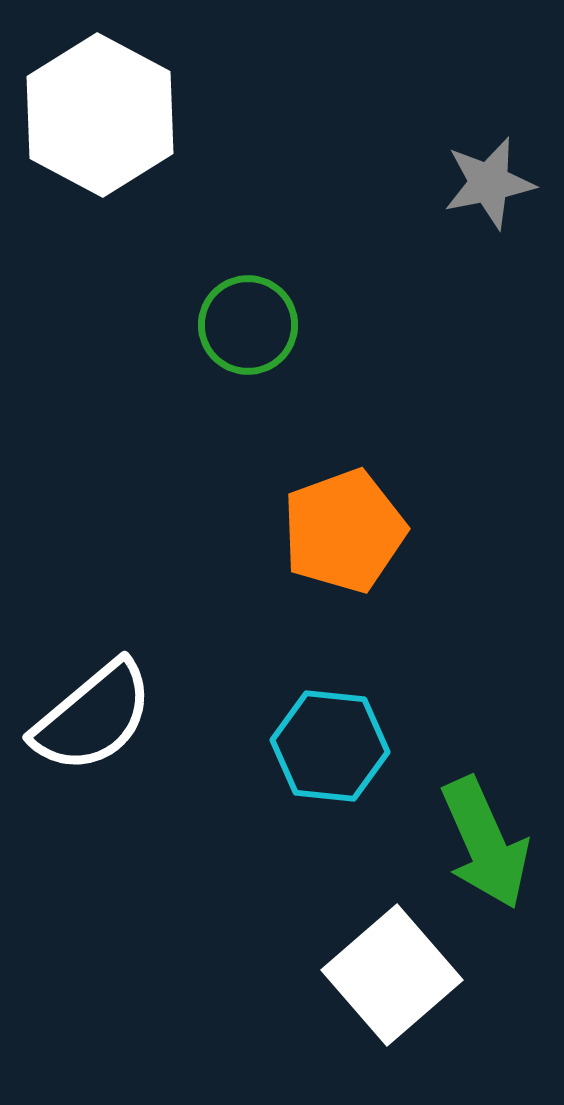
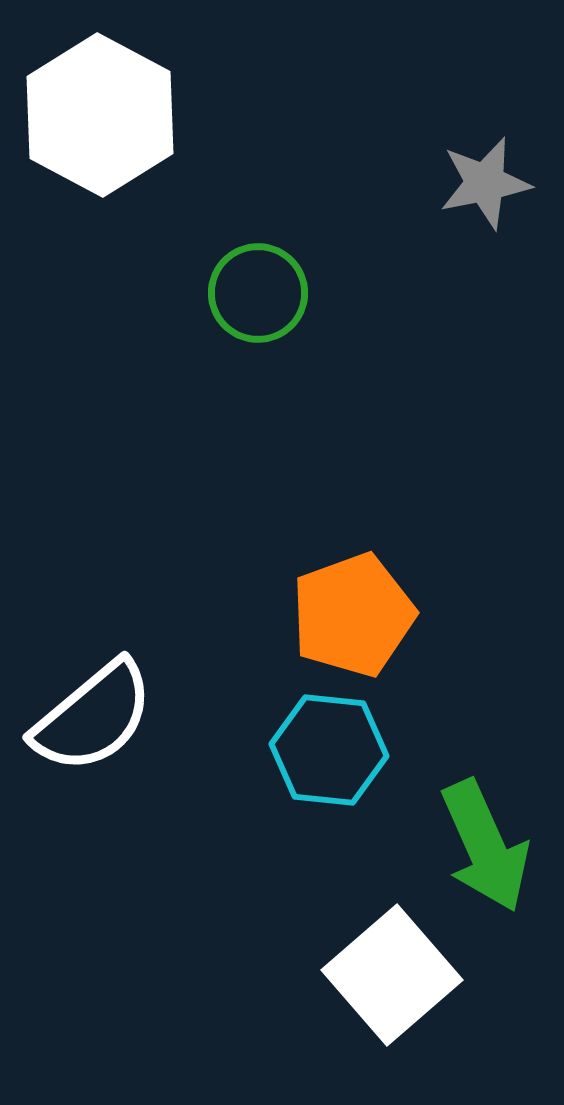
gray star: moved 4 px left
green circle: moved 10 px right, 32 px up
orange pentagon: moved 9 px right, 84 px down
cyan hexagon: moved 1 px left, 4 px down
green arrow: moved 3 px down
